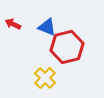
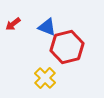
red arrow: rotated 63 degrees counterclockwise
